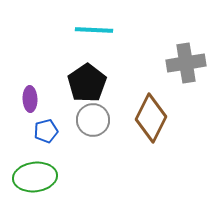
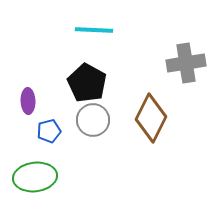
black pentagon: rotated 9 degrees counterclockwise
purple ellipse: moved 2 px left, 2 px down
blue pentagon: moved 3 px right
